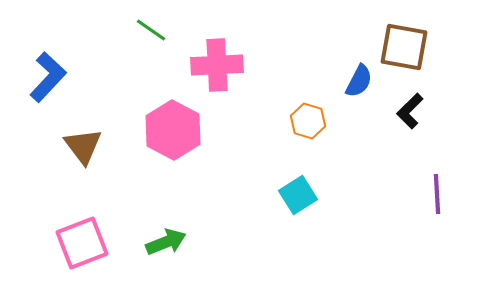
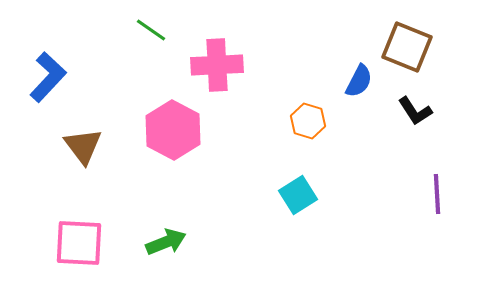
brown square: moved 3 px right; rotated 12 degrees clockwise
black L-shape: moved 5 px right; rotated 78 degrees counterclockwise
pink square: moved 3 px left; rotated 24 degrees clockwise
